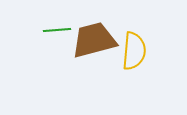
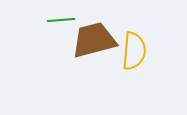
green line: moved 4 px right, 10 px up
